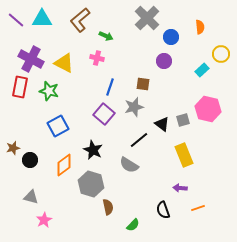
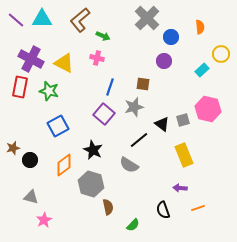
green arrow: moved 3 px left
